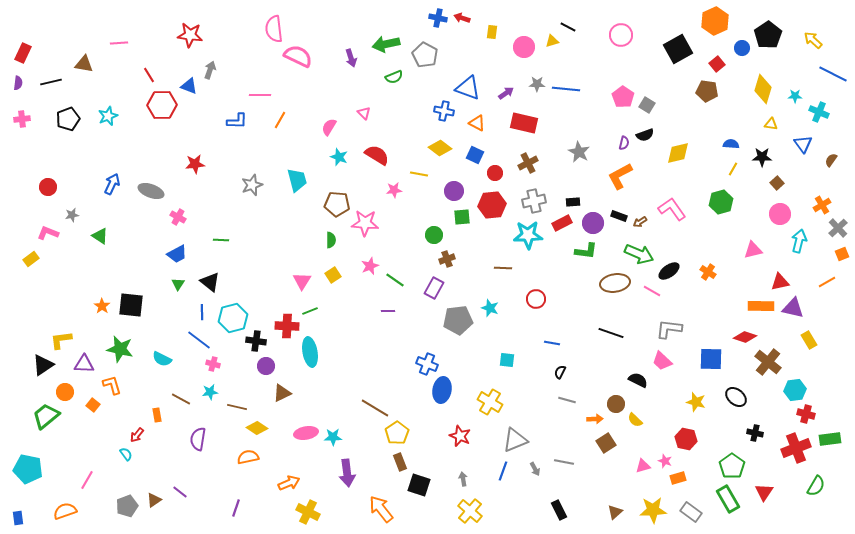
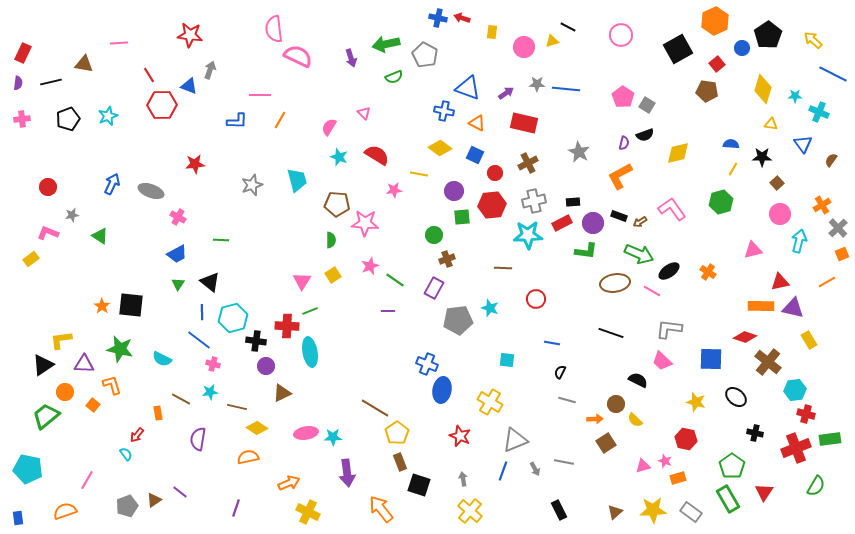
orange rectangle at (157, 415): moved 1 px right, 2 px up
